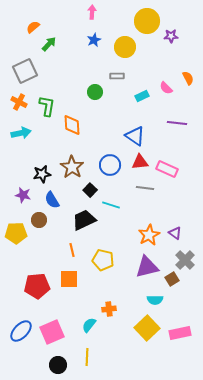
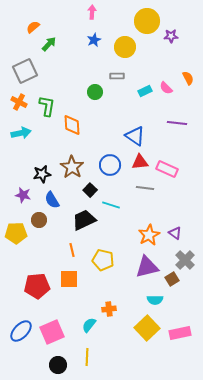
cyan rectangle at (142, 96): moved 3 px right, 5 px up
